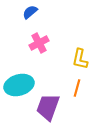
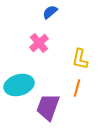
blue semicircle: moved 20 px right
pink cross: rotated 12 degrees counterclockwise
